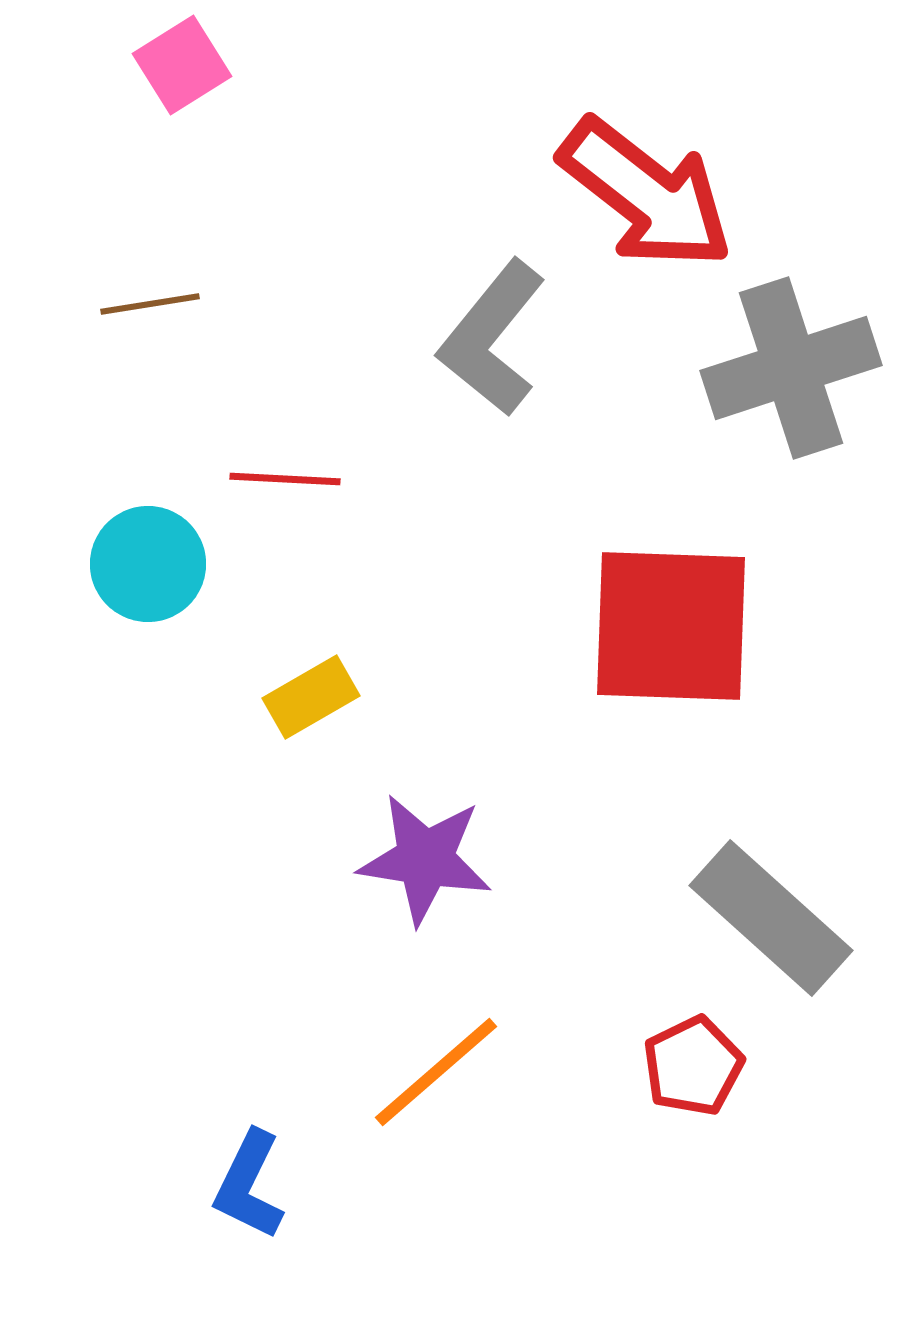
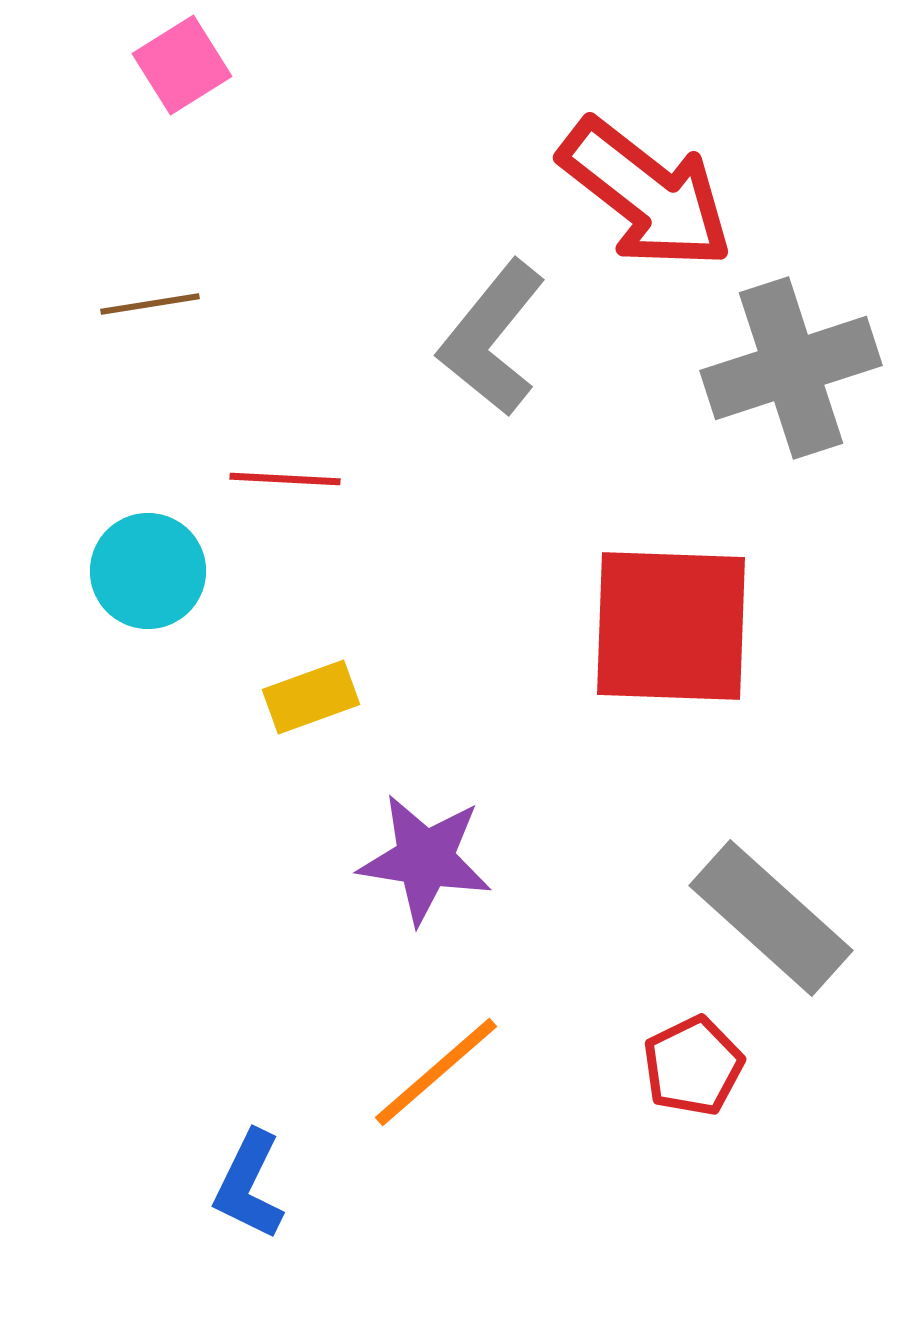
cyan circle: moved 7 px down
yellow rectangle: rotated 10 degrees clockwise
